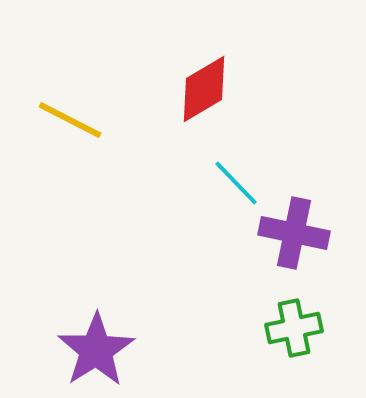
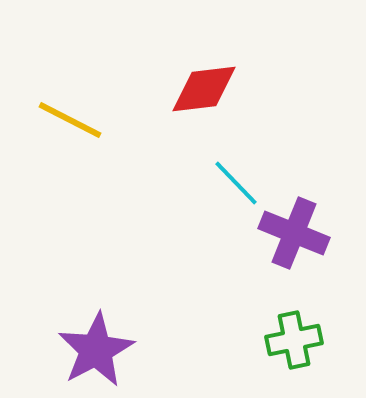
red diamond: rotated 24 degrees clockwise
purple cross: rotated 10 degrees clockwise
green cross: moved 12 px down
purple star: rotated 4 degrees clockwise
